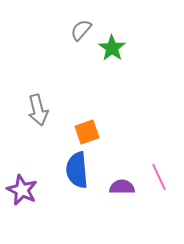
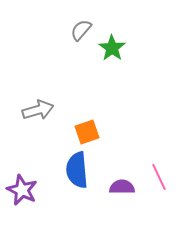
gray arrow: rotated 92 degrees counterclockwise
